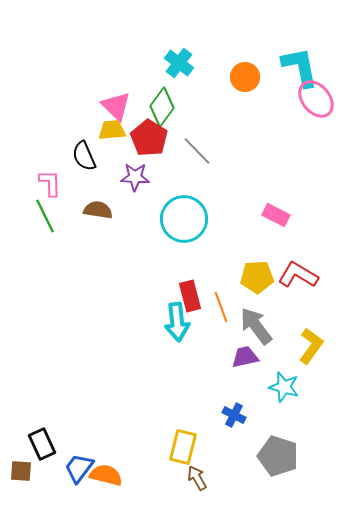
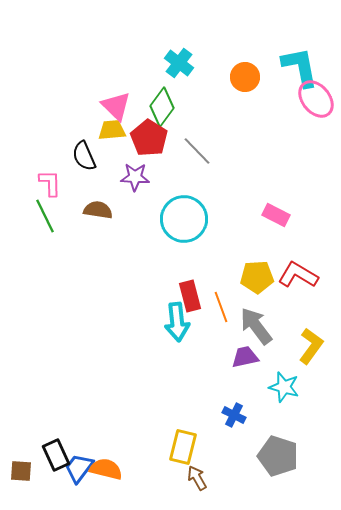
black rectangle: moved 14 px right, 11 px down
orange semicircle: moved 6 px up
